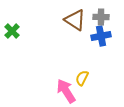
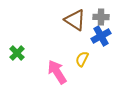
green cross: moved 5 px right, 22 px down
blue cross: rotated 18 degrees counterclockwise
yellow semicircle: moved 19 px up
pink arrow: moved 9 px left, 19 px up
